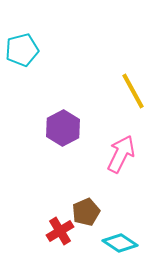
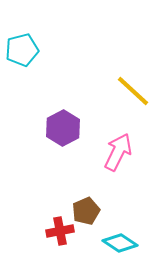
yellow line: rotated 18 degrees counterclockwise
pink arrow: moved 3 px left, 2 px up
brown pentagon: moved 1 px up
red cross: rotated 20 degrees clockwise
